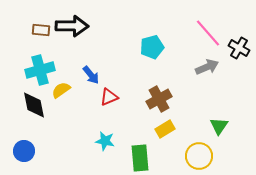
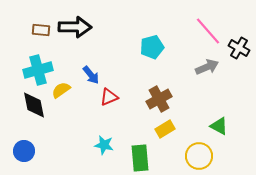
black arrow: moved 3 px right, 1 px down
pink line: moved 2 px up
cyan cross: moved 2 px left
green triangle: rotated 36 degrees counterclockwise
cyan star: moved 1 px left, 4 px down
